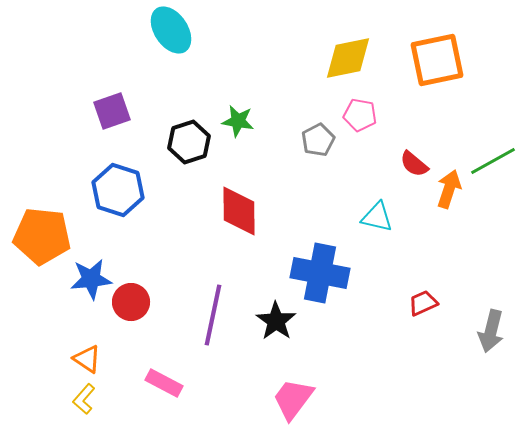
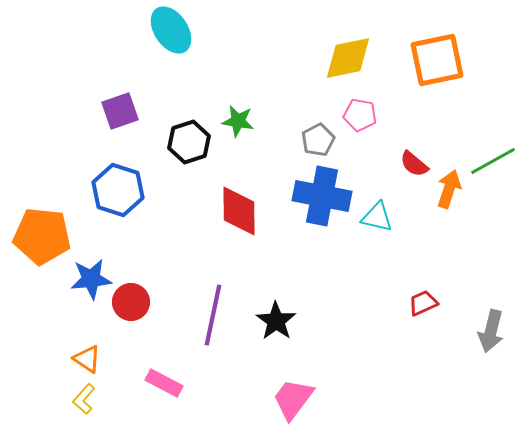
purple square: moved 8 px right
blue cross: moved 2 px right, 77 px up
